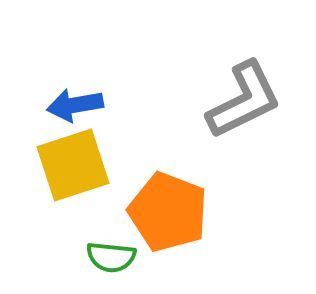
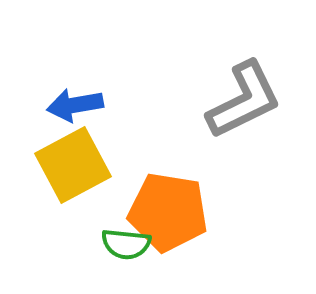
yellow square: rotated 10 degrees counterclockwise
orange pentagon: rotated 12 degrees counterclockwise
green semicircle: moved 15 px right, 13 px up
